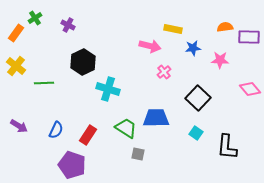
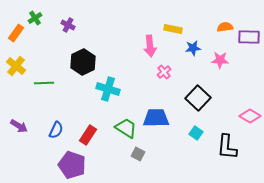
pink arrow: rotated 70 degrees clockwise
pink diamond: moved 27 px down; rotated 20 degrees counterclockwise
gray square: rotated 16 degrees clockwise
